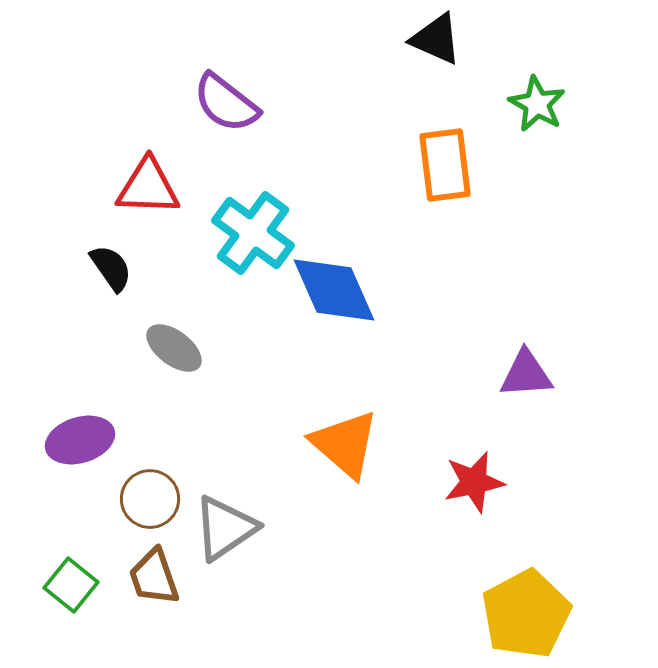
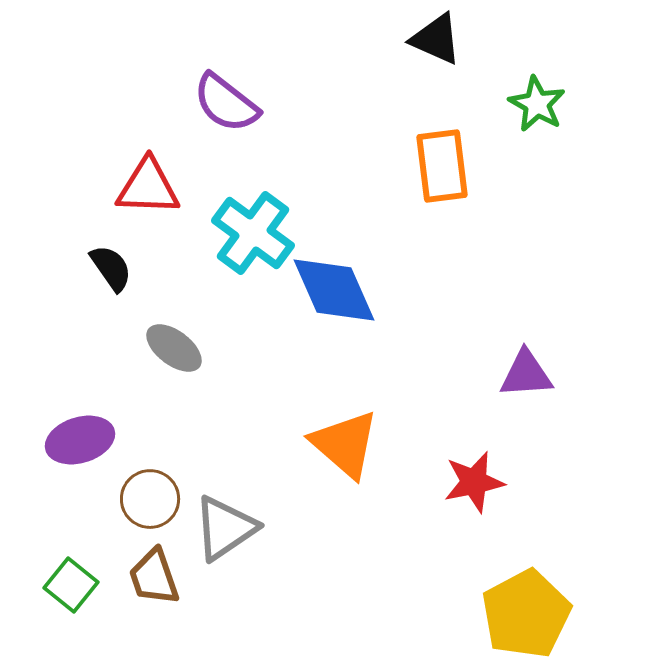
orange rectangle: moved 3 px left, 1 px down
